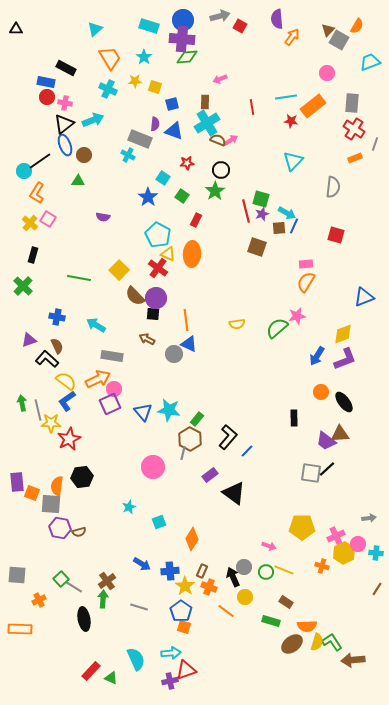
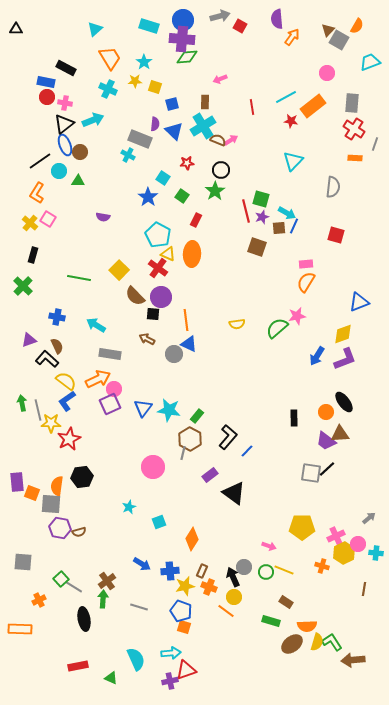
cyan star at (144, 57): moved 5 px down
cyan line at (286, 97): rotated 20 degrees counterclockwise
cyan cross at (207, 123): moved 4 px left, 3 px down
blue triangle at (174, 131): rotated 24 degrees clockwise
brown circle at (84, 155): moved 4 px left, 3 px up
orange rectangle at (355, 158): rotated 24 degrees clockwise
cyan circle at (24, 171): moved 35 px right
purple star at (262, 214): moved 3 px down
blue triangle at (364, 297): moved 5 px left, 5 px down
purple circle at (156, 298): moved 5 px right, 1 px up
gray rectangle at (112, 356): moved 2 px left, 2 px up
orange circle at (321, 392): moved 5 px right, 20 px down
blue triangle at (143, 412): moved 4 px up; rotated 18 degrees clockwise
green rectangle at (197, 419): moved 3 px up
gray arrow at (369, 518): rotated 32 degrees counterclockwise
gray square at (17, 575): moved 6 px right, 13 px up
yellow star at (185, 586): rotated 24 degrees clockwise
brown line at (377, 589): moved 13 px left; rotated 24 degrees counterclockwise
yellow circle at (245, 597): moved 11 px left
blue pentagon at (181, 611): rotated 15 degrees counterclockwise
red rectangle at (91, 671): moved 13 px left, 5 px up; rotated 36 degrees clockwise
